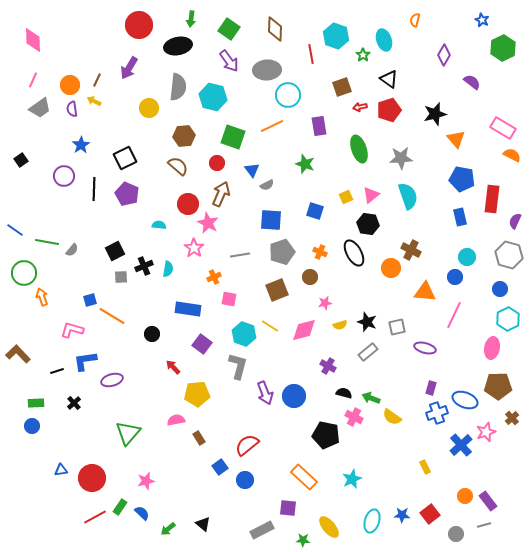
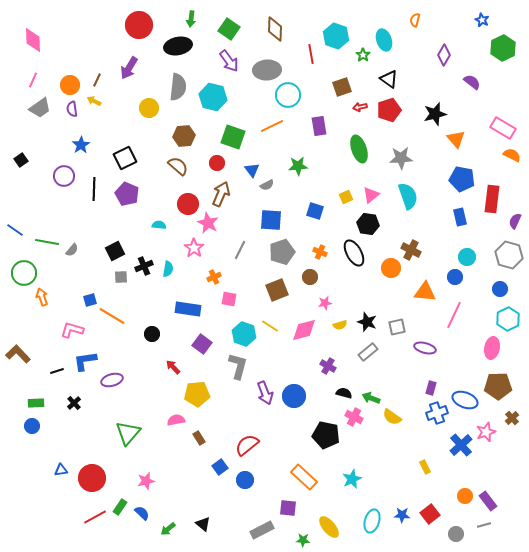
green star at (305, 164): moved 7 px left, 2 px down; rotated 24 degrees counterclockwise
gray line at (240, 255): moved 5 px up; rotated 54 degrees counterclockwise
